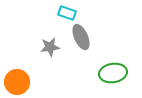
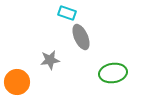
gray star: moved 13 px down
